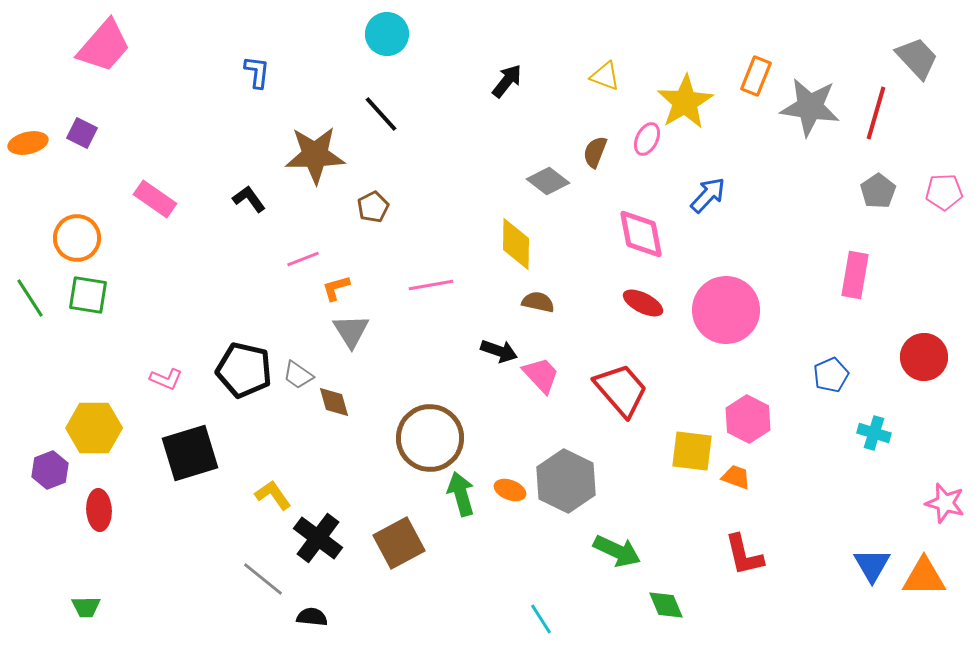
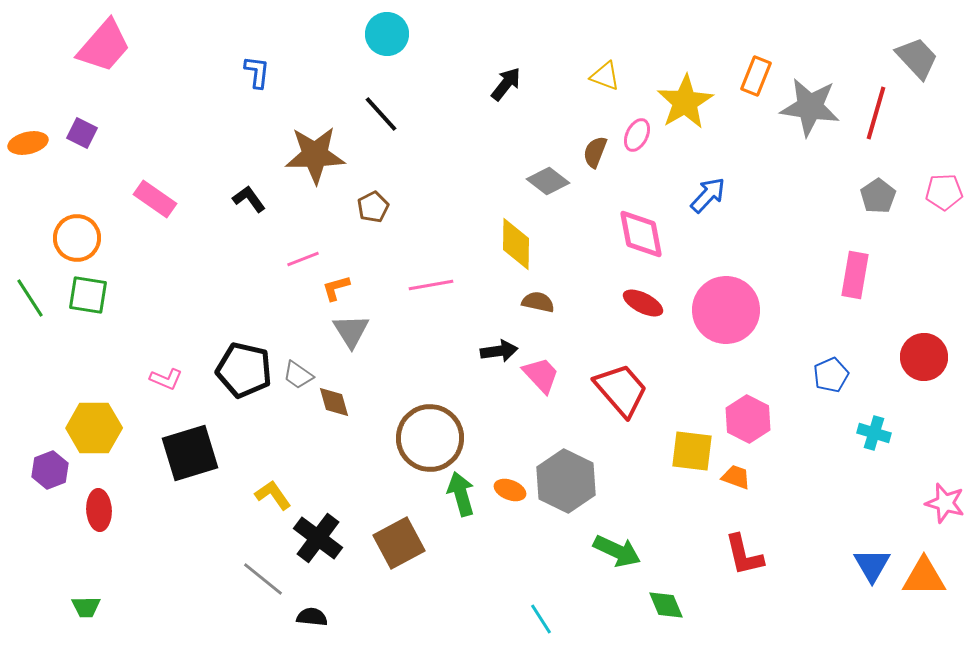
black arrow at (507, 81): moved 1 px left, 3 px down
pink ellipse at (647, 139): moved 10 px left, 4 px up
gray pentagon at (878, 191): moved 5 px down
black arrow at (499, 351): rotated 27 degrees counterclockwise
